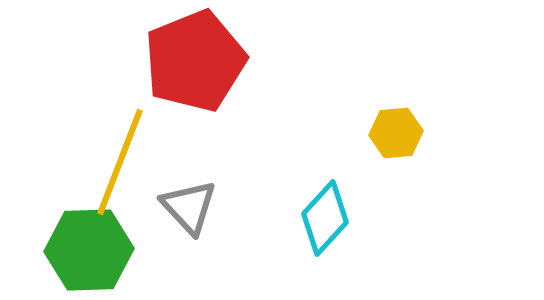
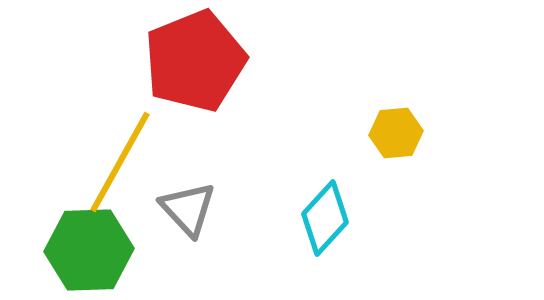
yellow line: rotated 8 degrees clockwise
gray triangle: moved 1 px left, 2 px down
